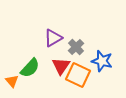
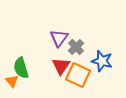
purple triangle: moved 6 px right; rotated 24 degrees counterclockwise
green semicircle: moved 9 px left; rotated 120 degrees clockwise
